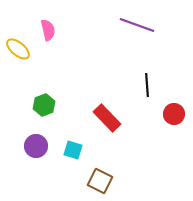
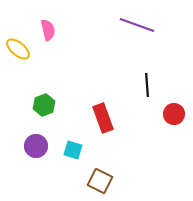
red rectangle: moved 4 px left; rotated 24 degrees clockwise
